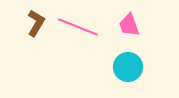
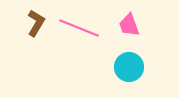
pink line: moved 1 px right, 1 px down
cyan circle: moved 1 px right
